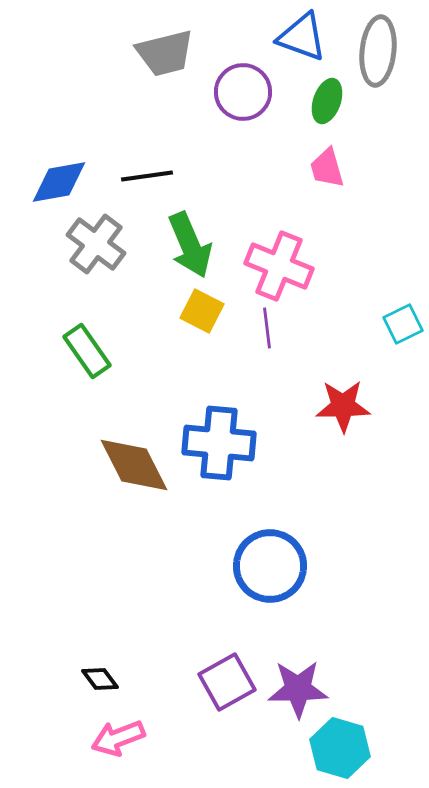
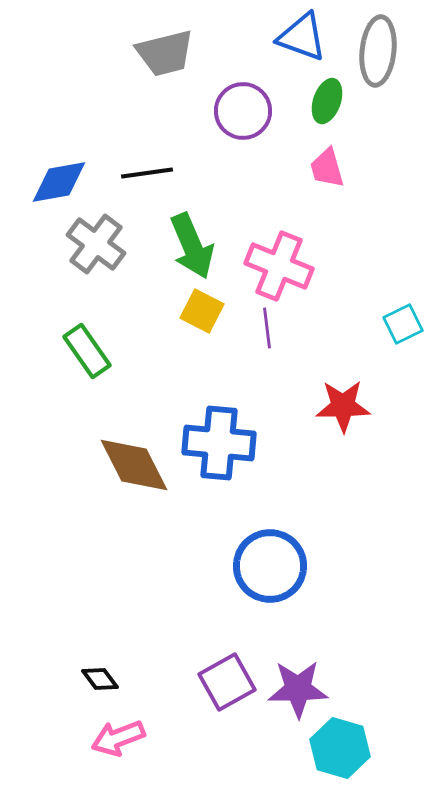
purple circle: moved 19 px down
black line: moved 3 px up
green arrow: moved 2 px right, 1 px down
